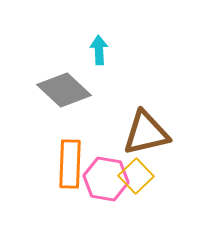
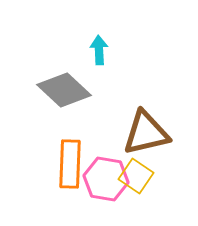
yellow square: rotated 12 degrees counterclockwise
